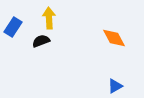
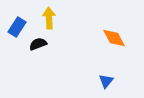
blue rectangle: moved 4 px right
black semicircle: moved 3 px left, 3 px down
blue triangle: moved 9 px left, 5 px up; rotated 21 degrees counterclockwise
